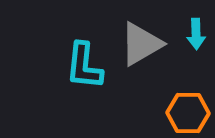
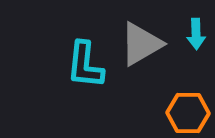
cyan L-shape: moved 1 px right, 1 px up
